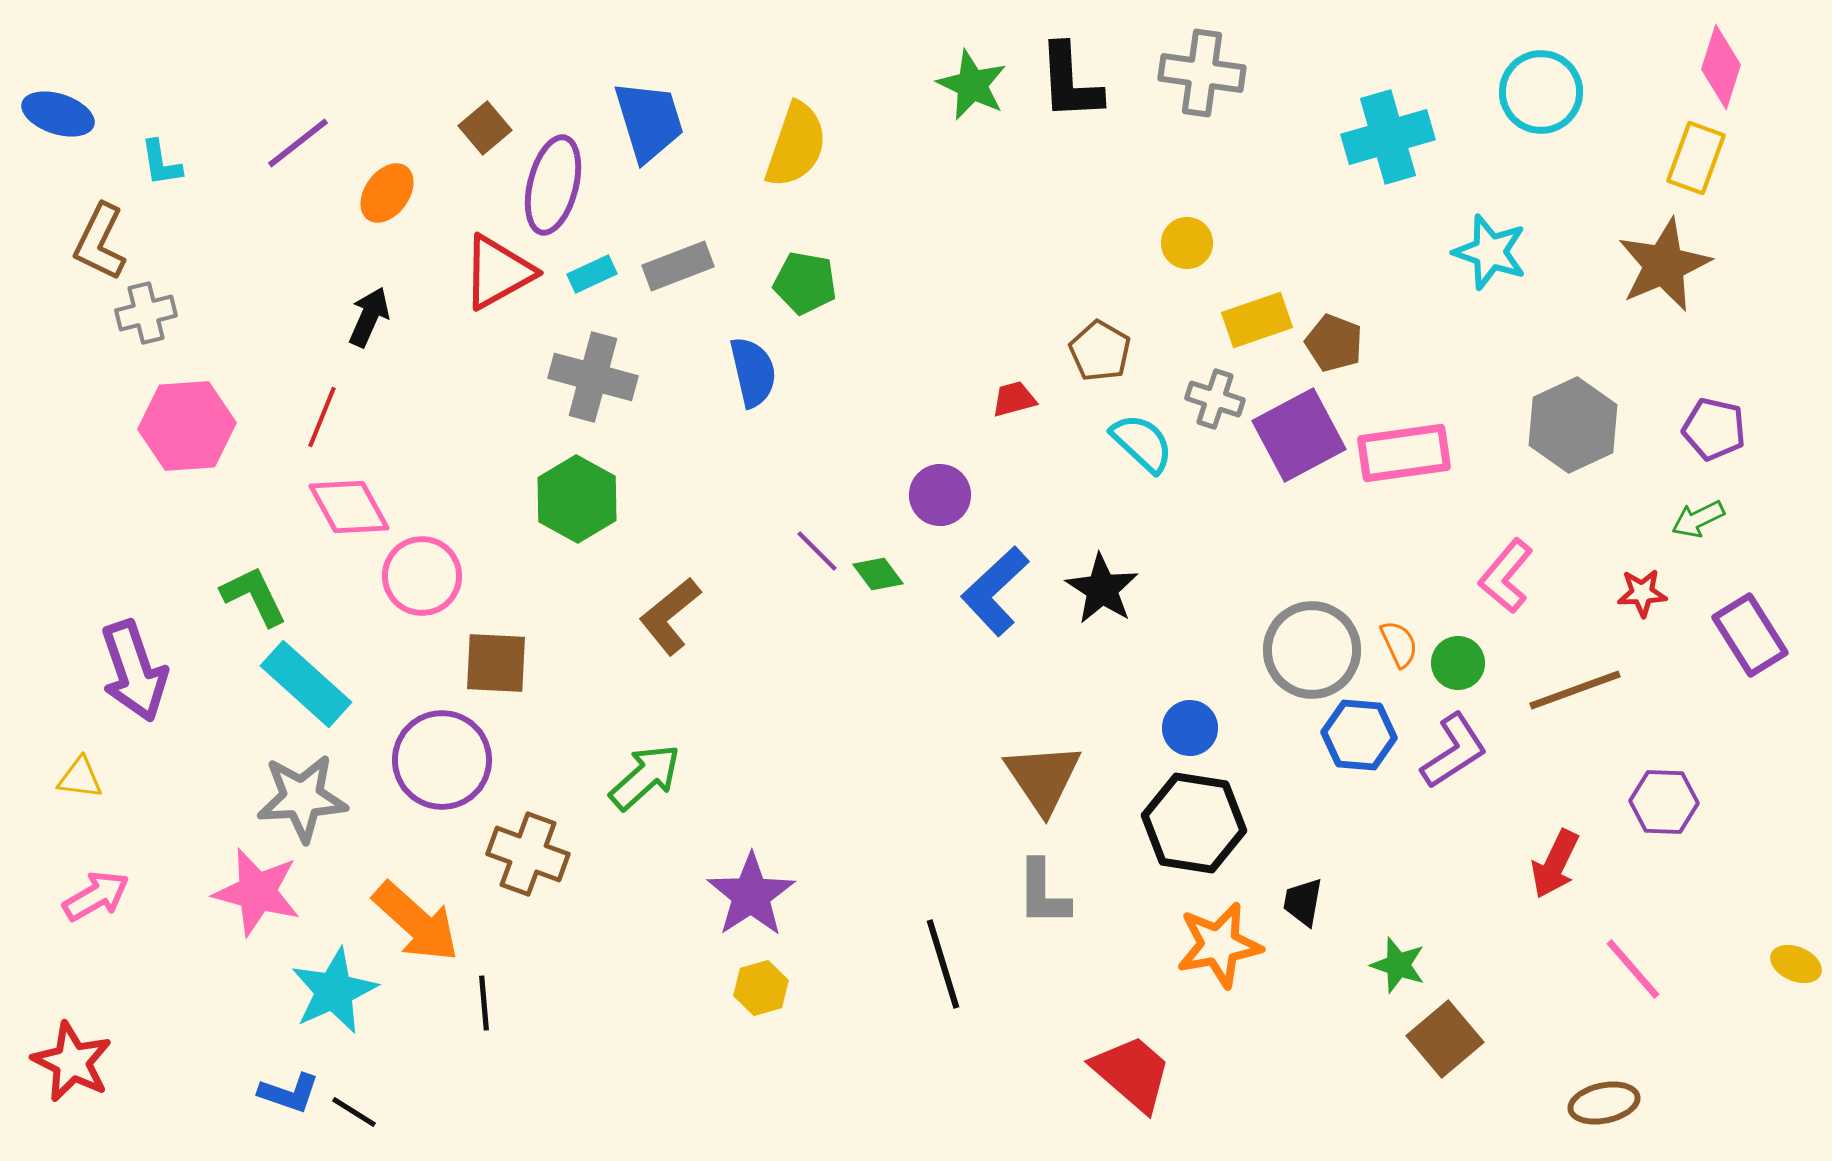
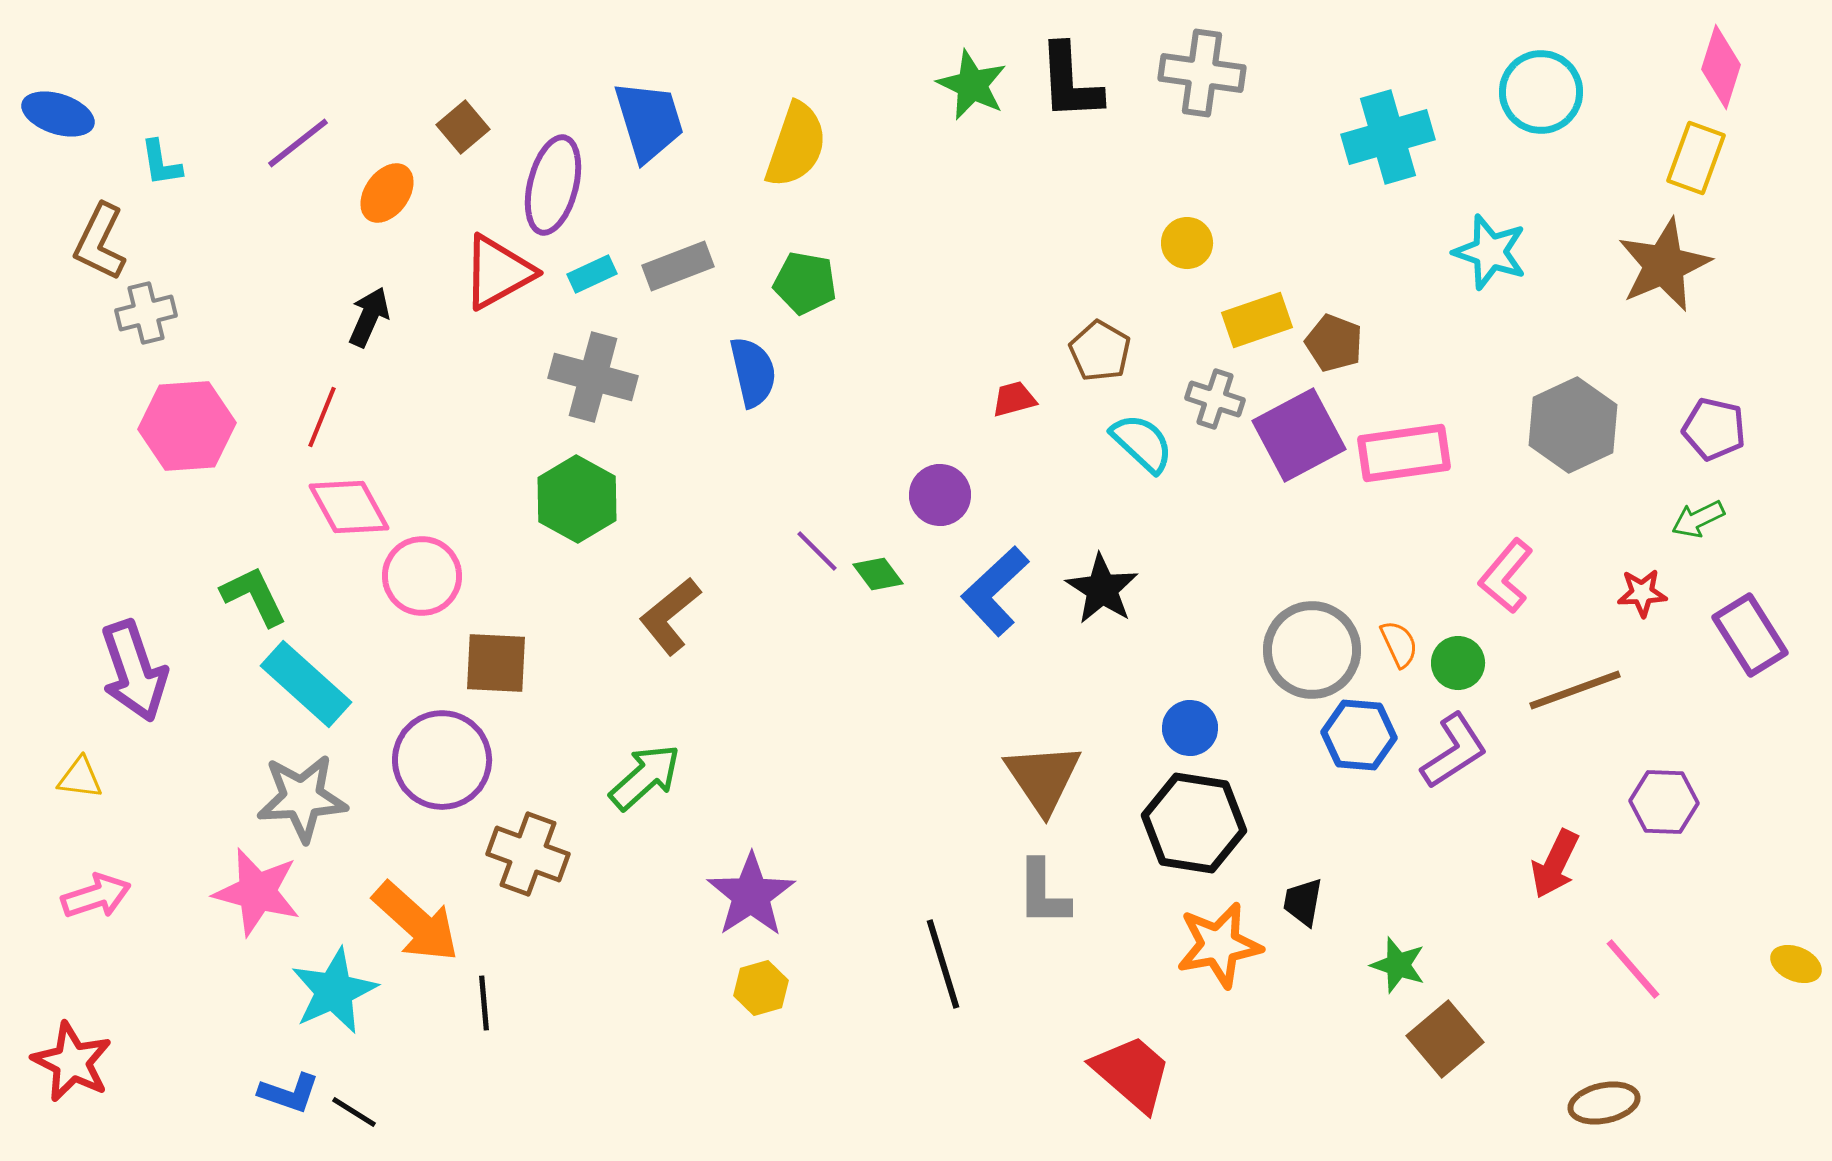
brown square at (485, 128): moved 22 px left, 1 px up
pink arrow at (96, 896): rotated 12 degrees clockwise
